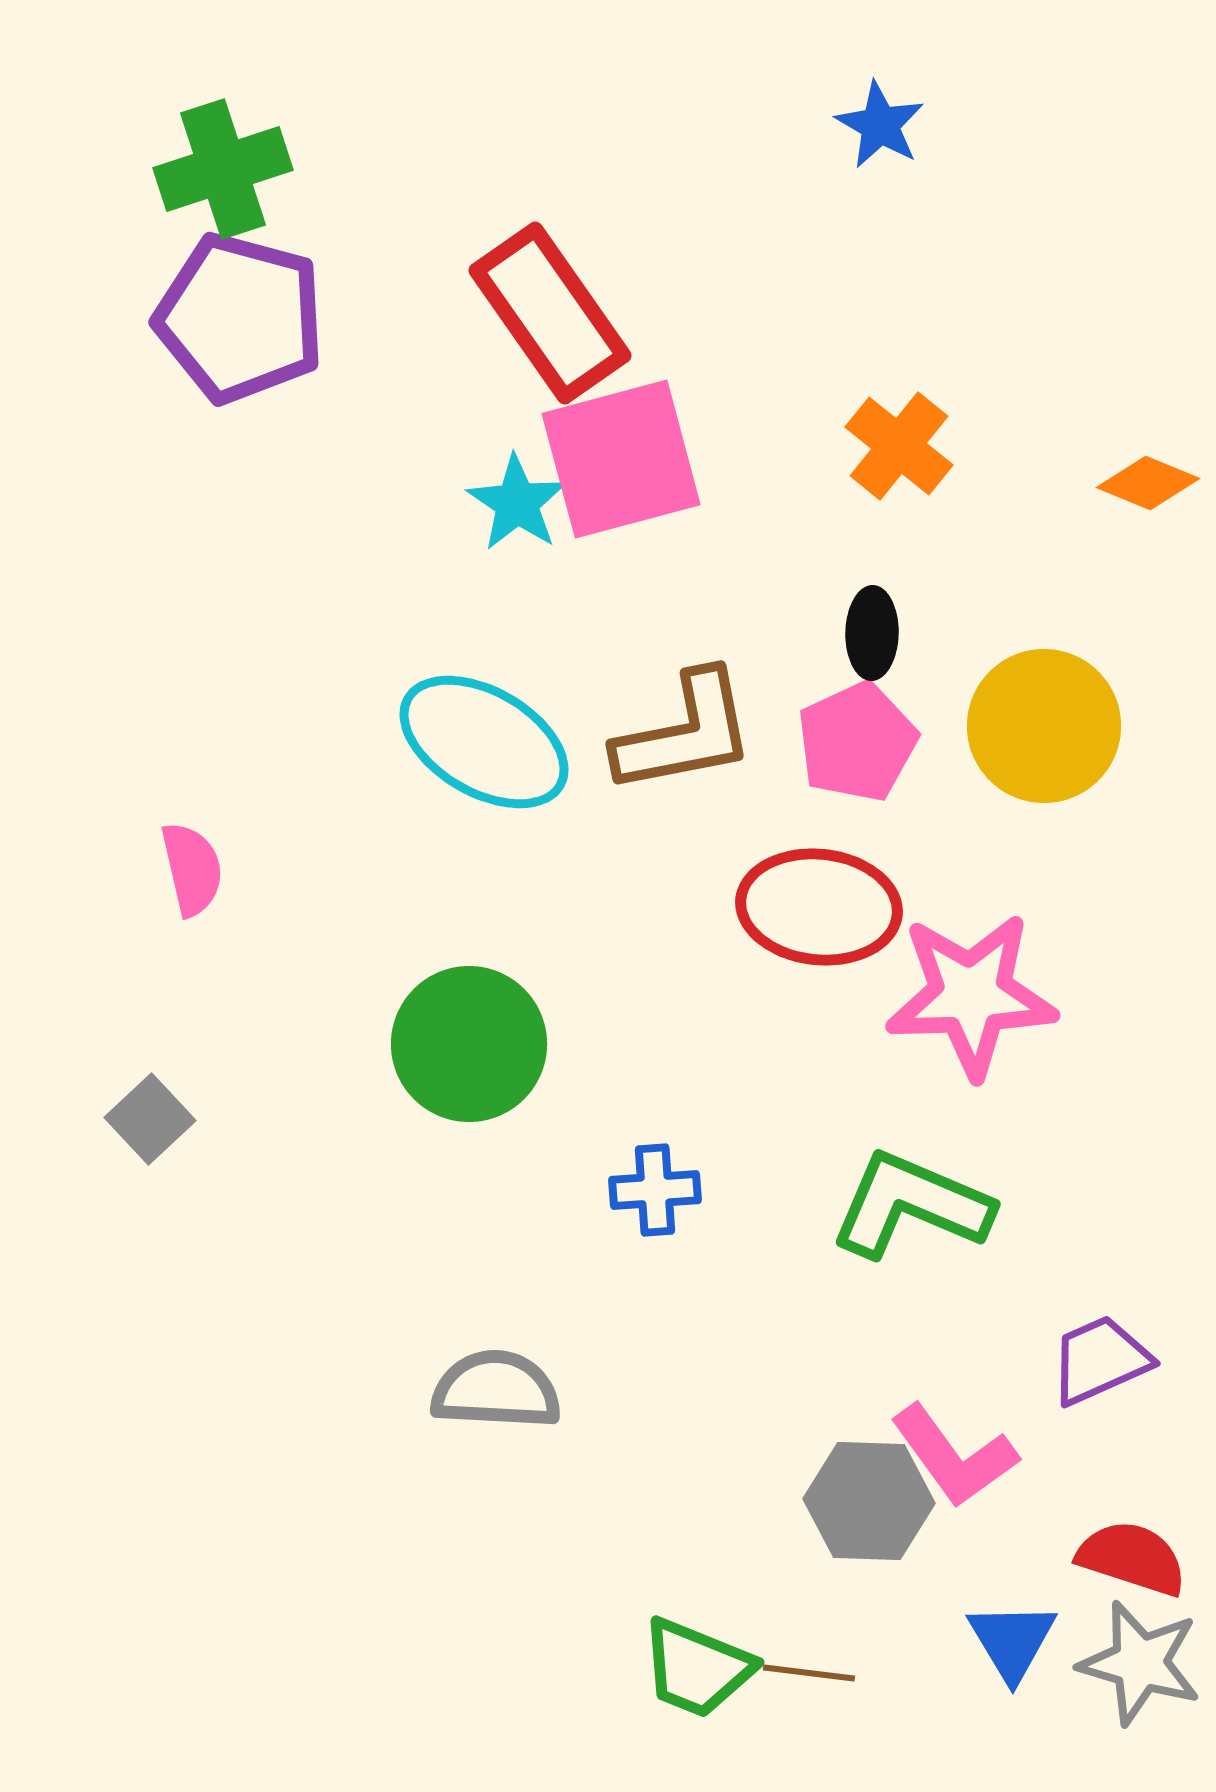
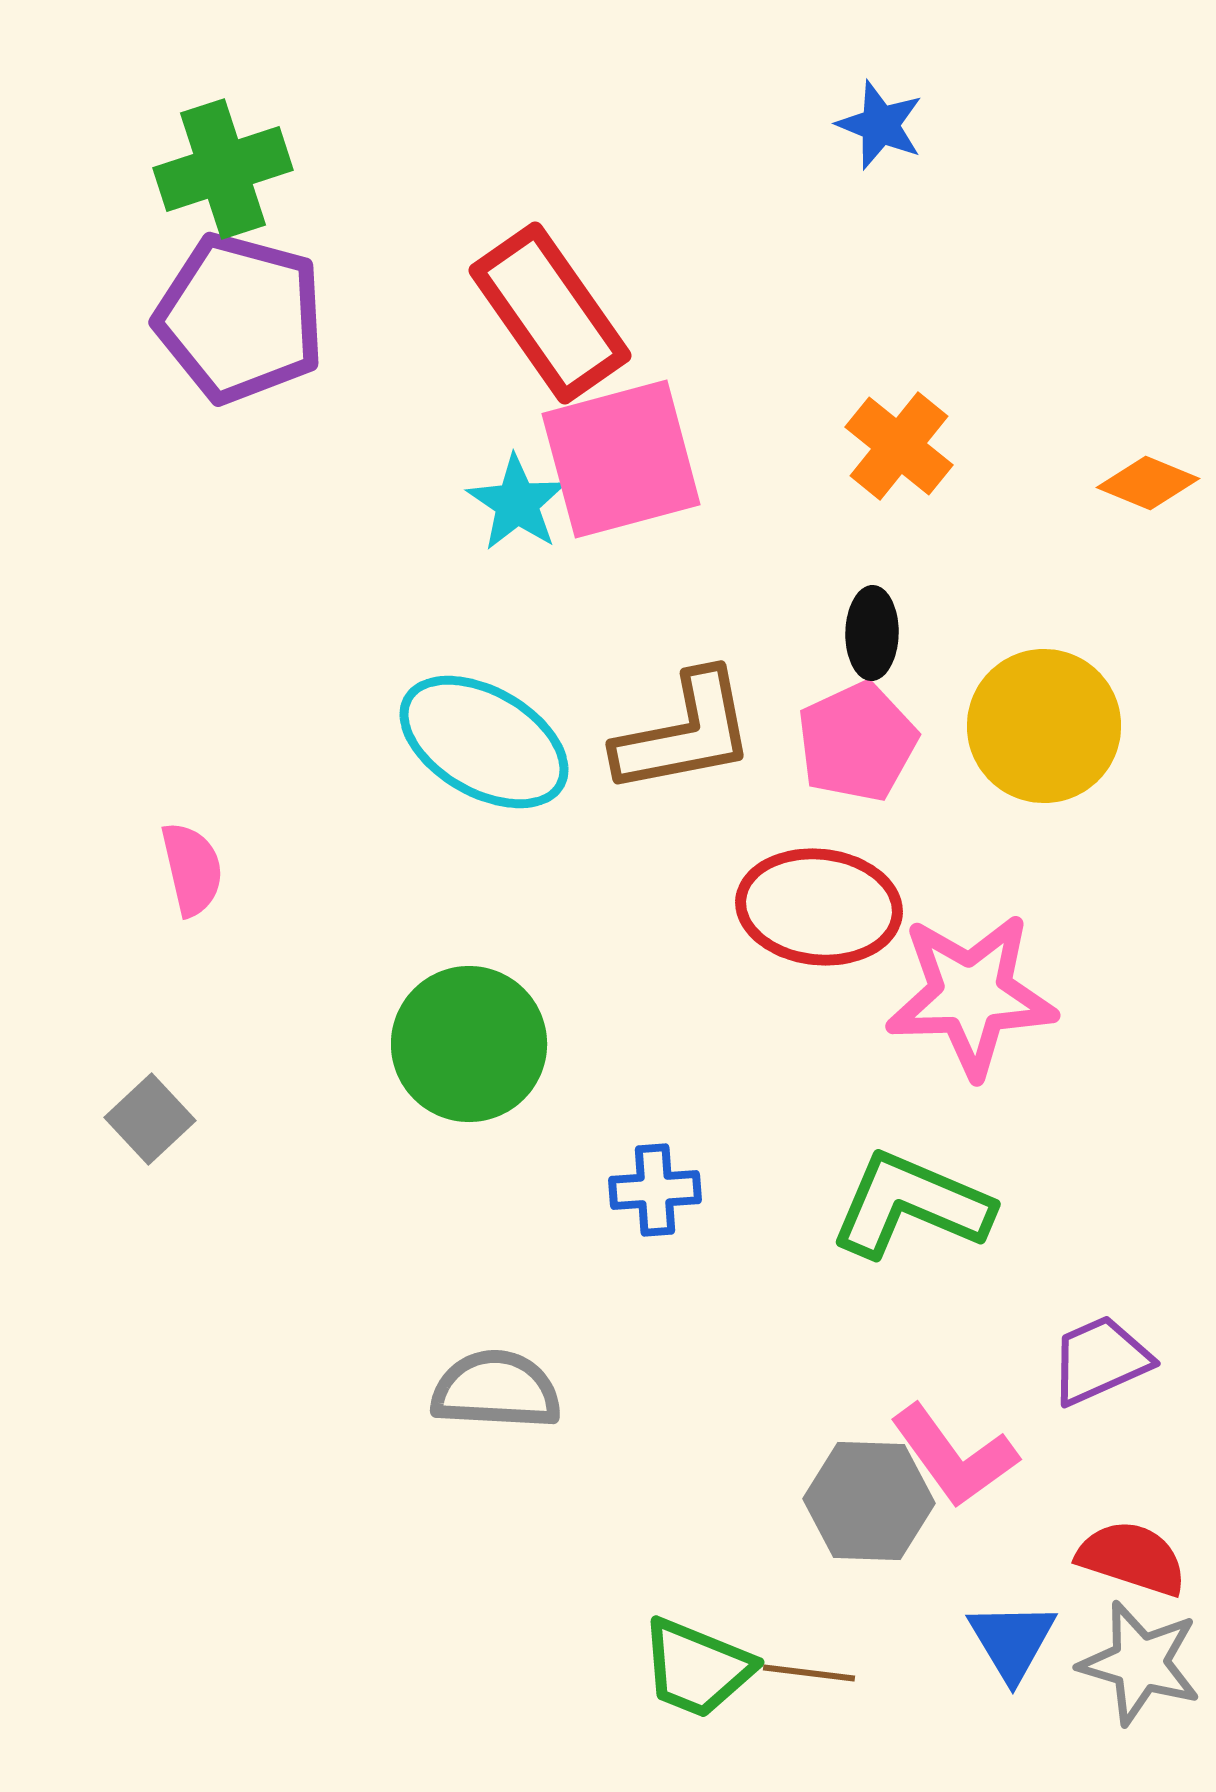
blue star: rotated 8 degrees counterclockwise
